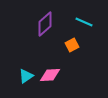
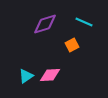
purple diamond: rotated 25 degrees clockwise
